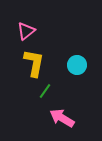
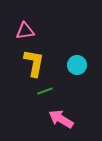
pink triangle: moved 1 px left; rotated 30 degrees clockwise
green line: rotated 35 degrees clockwise
pink arrow: moved 1 px left, 1 px down
